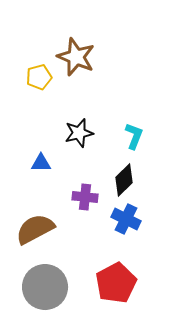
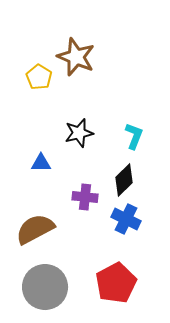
yellow pentagon: rotated 25 degrees counterclockwise
